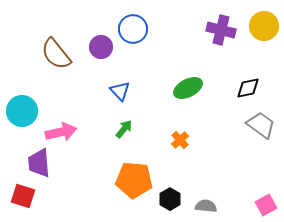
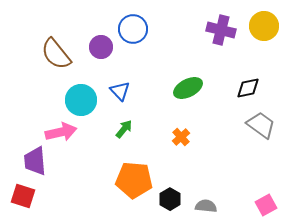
cyan circle: moved 59 px right, 11 px up
orange cross: moved 1 px right, 3 px up
purple trapezoid: moved 4 px left, 2 px up
